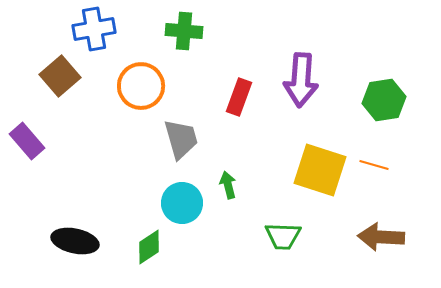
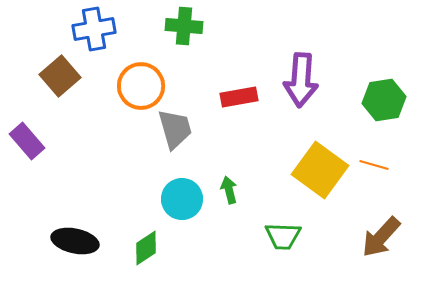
green cross: moved 5 px up
red rectangle: rotated 60 degrees clockwise
gray trapezoid: moved 6 px left, 10 px up
yellow square: rotated 18 degrees clockwise
green arrow: moved 1 px right, 5 px down
cyan circle: moved 4 px up
brown arrow: rotated 51 degrees counterclockwise
green diamond: moved 3 px left, 1 px down
